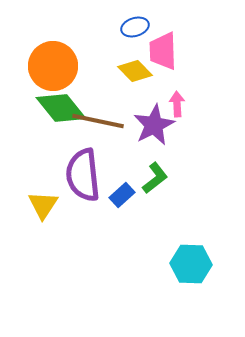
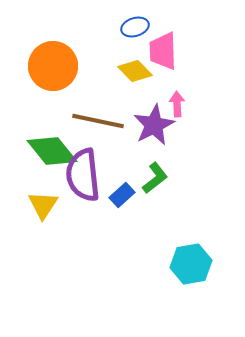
green diamond: moved 9 px left, 43 px down
cyan hexagon: rotated 12 degrees counterclockwise
